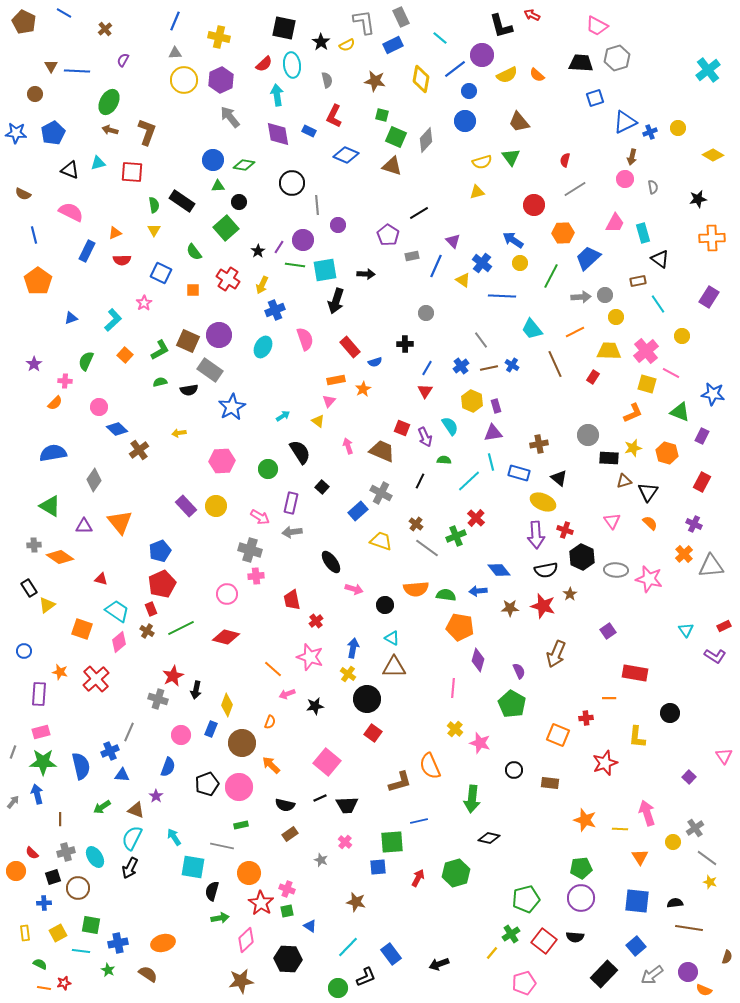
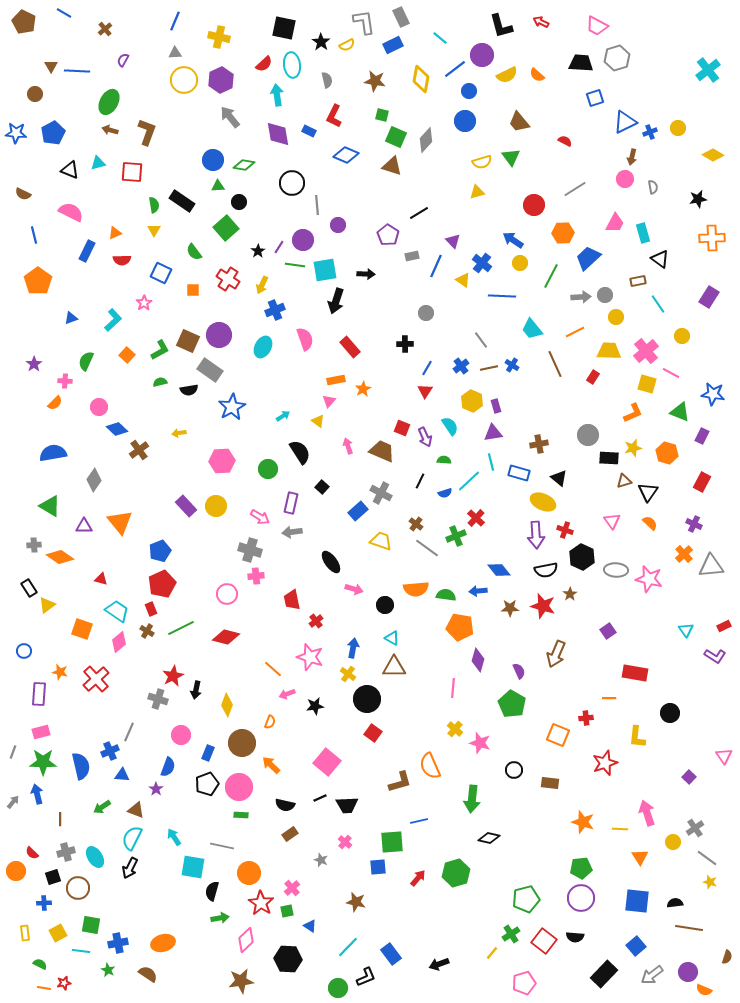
red arrow at (532, 15): moved 9 px right, 7 px down
red semicircle at (565, 160): moved 19 px up; rotated 104 degrees clockwise
orange square at (125, 355): moved 2 px right
blue semicircle at (375, 362): moved 70 px right, 131 px down
blue rectangle at (211, 729): moved 3 px left, 24 px down
purple star at (156, 796): moved 7 px up
orange star at (585, 820): moved 2 px left, 2 px down
green rectangle at (241, 825): moved 10 px up; rotated 16 degrees clockwise
red arrow at (418, 878): rotated 12 degrees clockwise
pink cross at (287, 889): moved 5 px right, 1 px up; rotated 28 degrees clockwise
